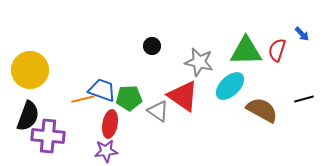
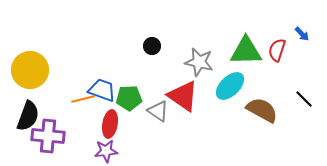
black line: rotated 60 degrees clockwise
